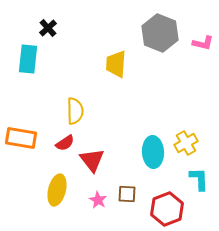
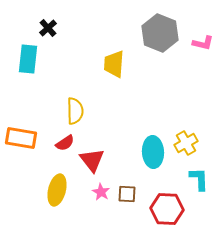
yellow trapezoid: moved 2 px left
pink star: moved 3 px right, 8 px up
red hexagon: rotated 24 degrees clockwise
